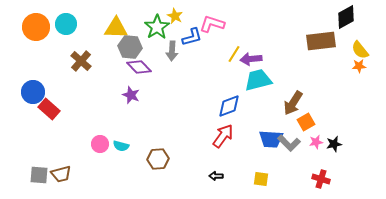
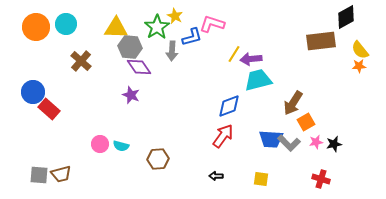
purple diamond: rotated 10 degrees clockwise
